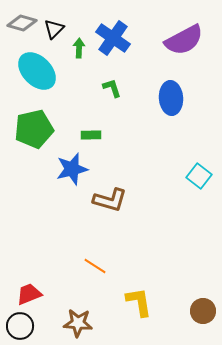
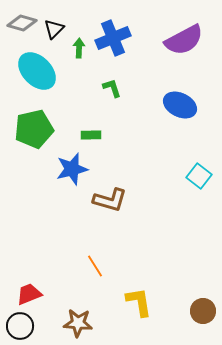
blue cross: rotated 32 degrees clockwise
blue ellipse: moved 9 px right, 7 px down; rotated 60 degrees counterclockwise
orange line: rotated 25 degrees clockwise
